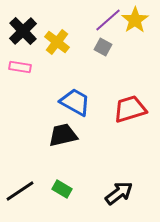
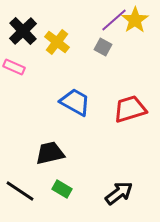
purple line: moved 6 px right
pink rectangle: moved 6 px left; rotated 15 degrees clockwise
black trapezoid: moved 13 px left, 18 px down
black line: rotated 68 degrees clockwise
